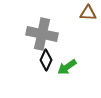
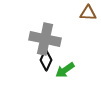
gray cross: moved 3 px right, 5 px down
green arrow: moved 2 px left, 3 px down
